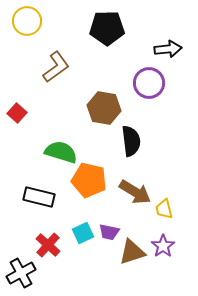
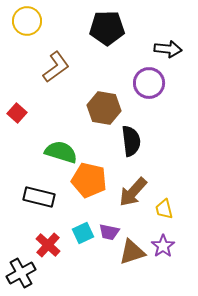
black arrow: rotated 12 degrees clockwise
brown arrow: moved 2 px left; rotated 100 degrees clockwise
